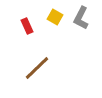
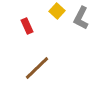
yellow square: moved 2 px right, 6 px up; rotated 14 degrees clockwise
